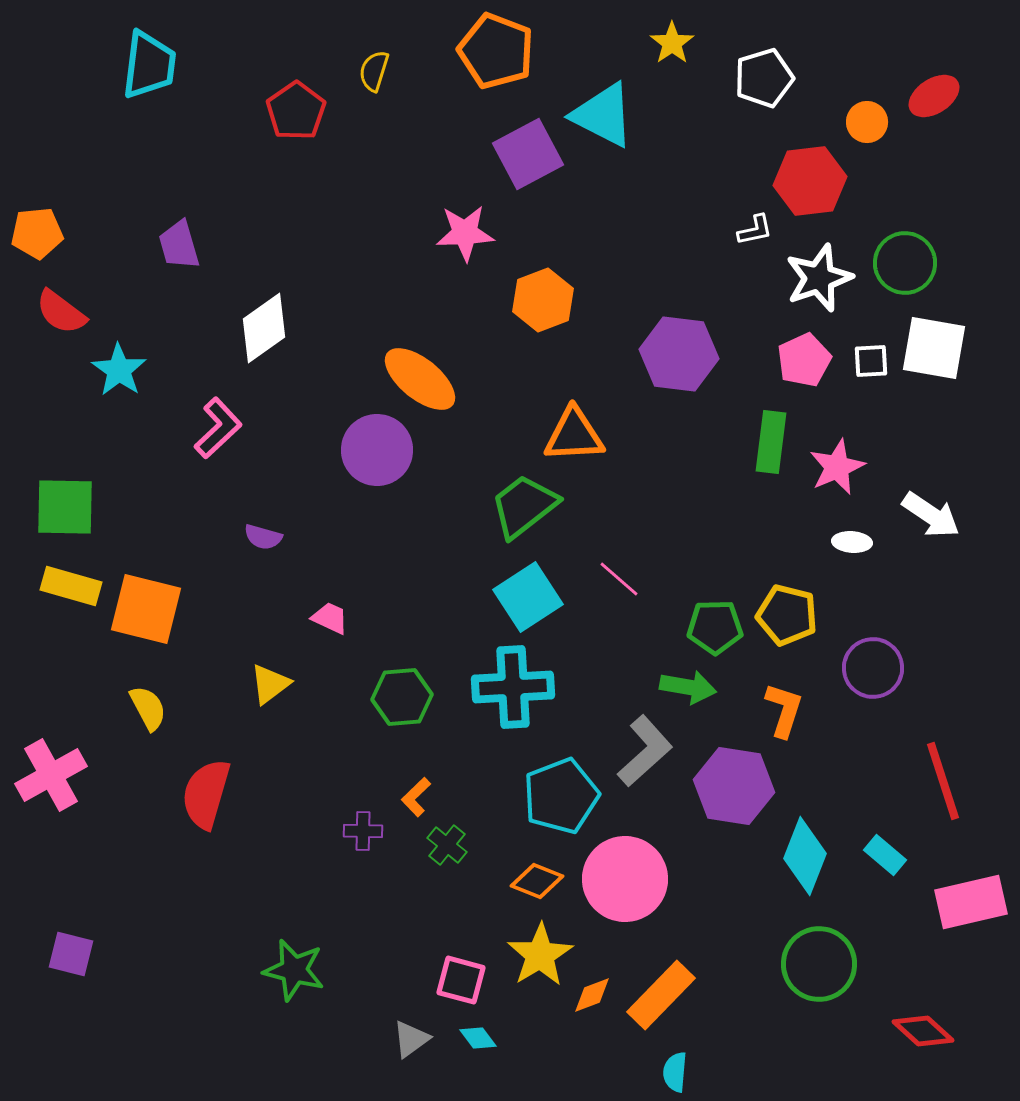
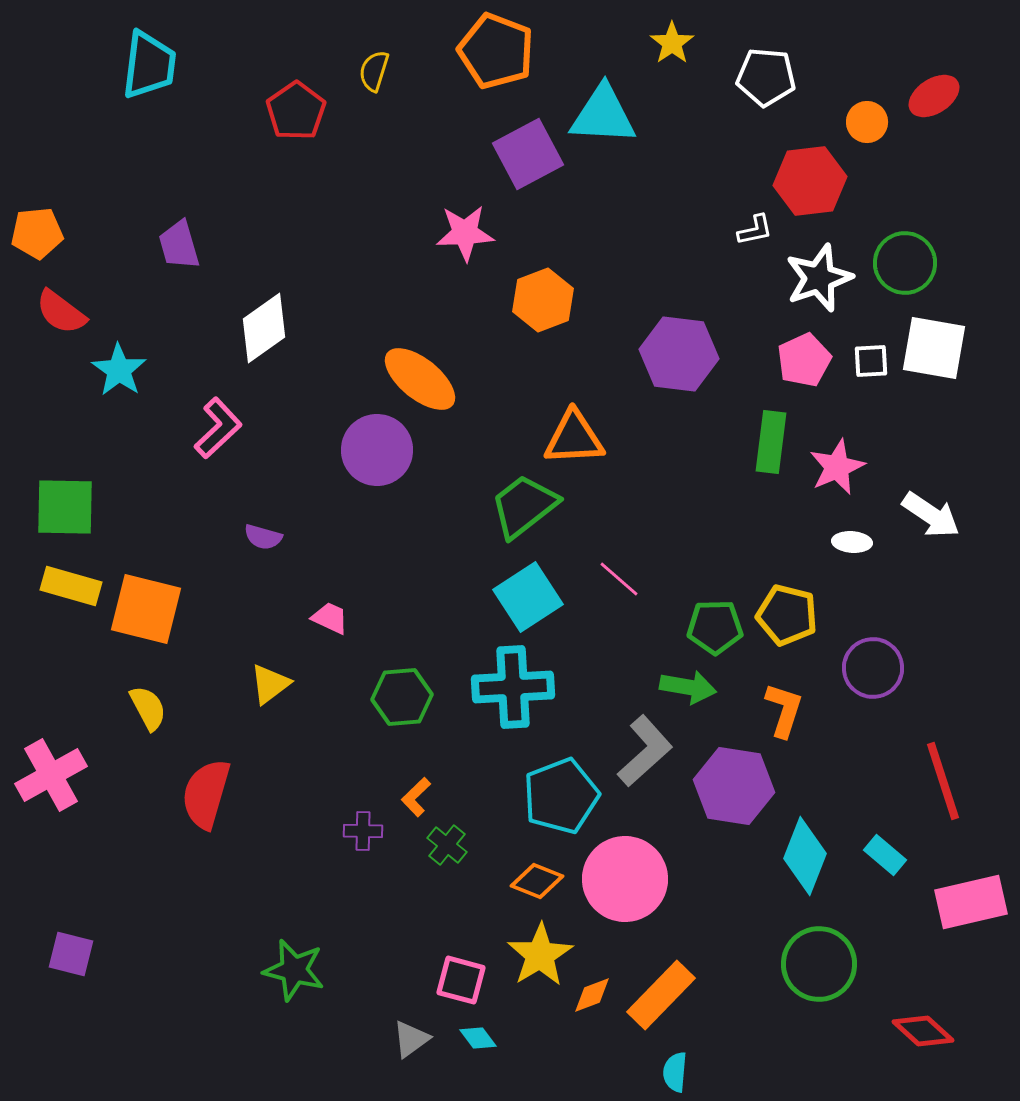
white pentagon at (764, 78): moved 2 px right, 1 px up; rotated 22 degrees clockwise
cyan triangle at (603, 115): rotated 24 degrees counterclockwise
orange triangle at (574, 435): moved 3 px down
